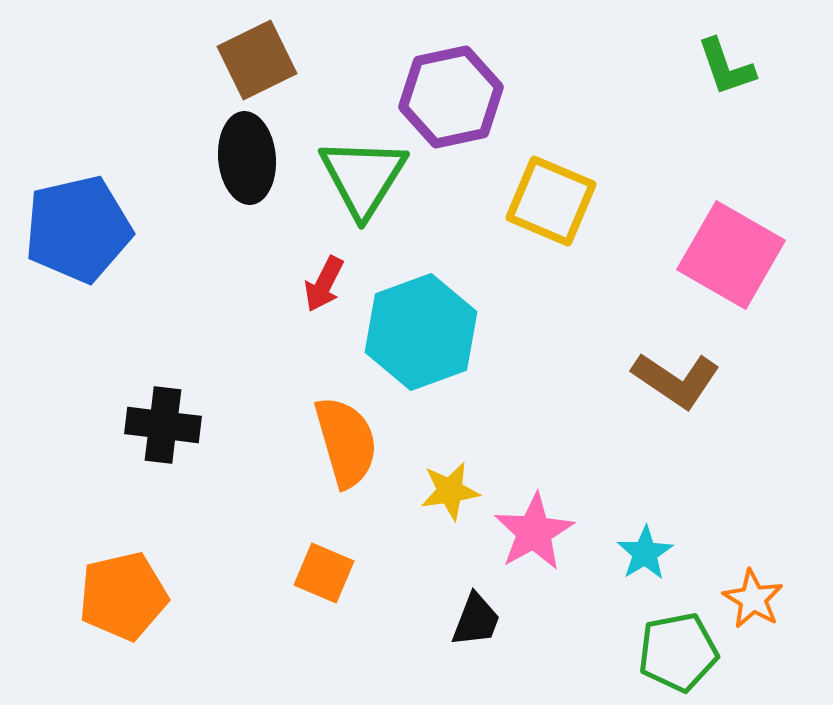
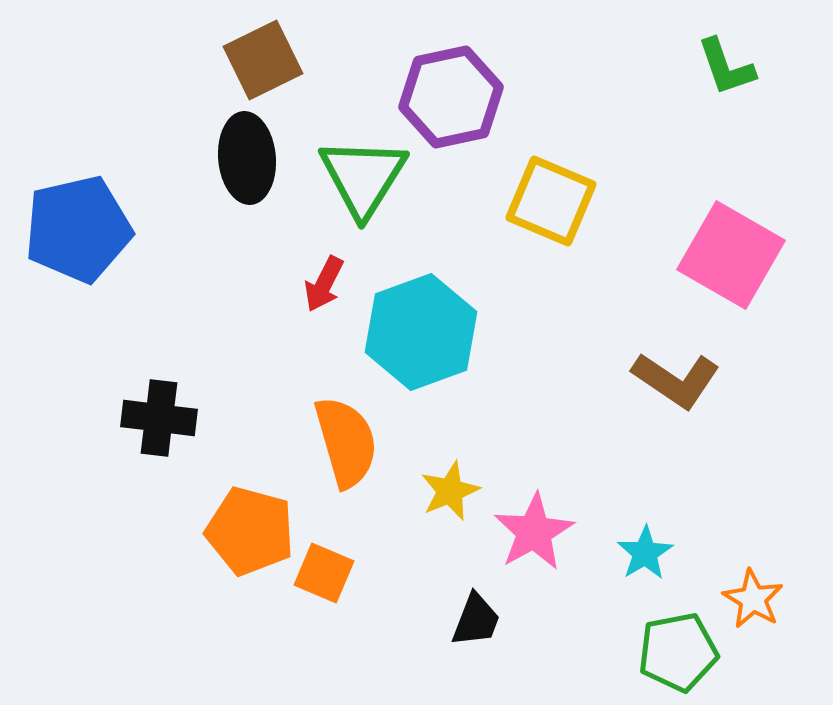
brown square: moved 6 px right
black cross: moved 4 px left, 7 px up
yellow star: rotated 14 degrees counterclockwise
orange pentagon: moved 127 px right, 65 px up; rotated 28 degrees clockwise
